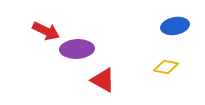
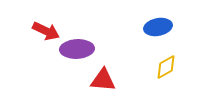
blue ellipse: moved 17 px left, 1 px down
yellow diamond: rotated 40 degrees counterclockwise
red triangle: rotated 24 degrees counterclockwise
